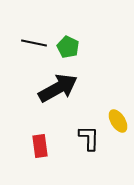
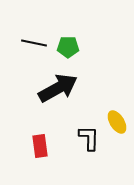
green pentagon: rotated 25 degrees counterclockwise
yellow ellipse: moved 1 px left, 1 px down
